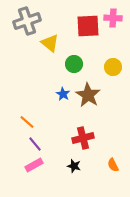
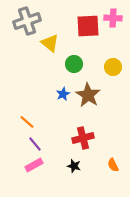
blue star: rotated 16 degrees clockwise
